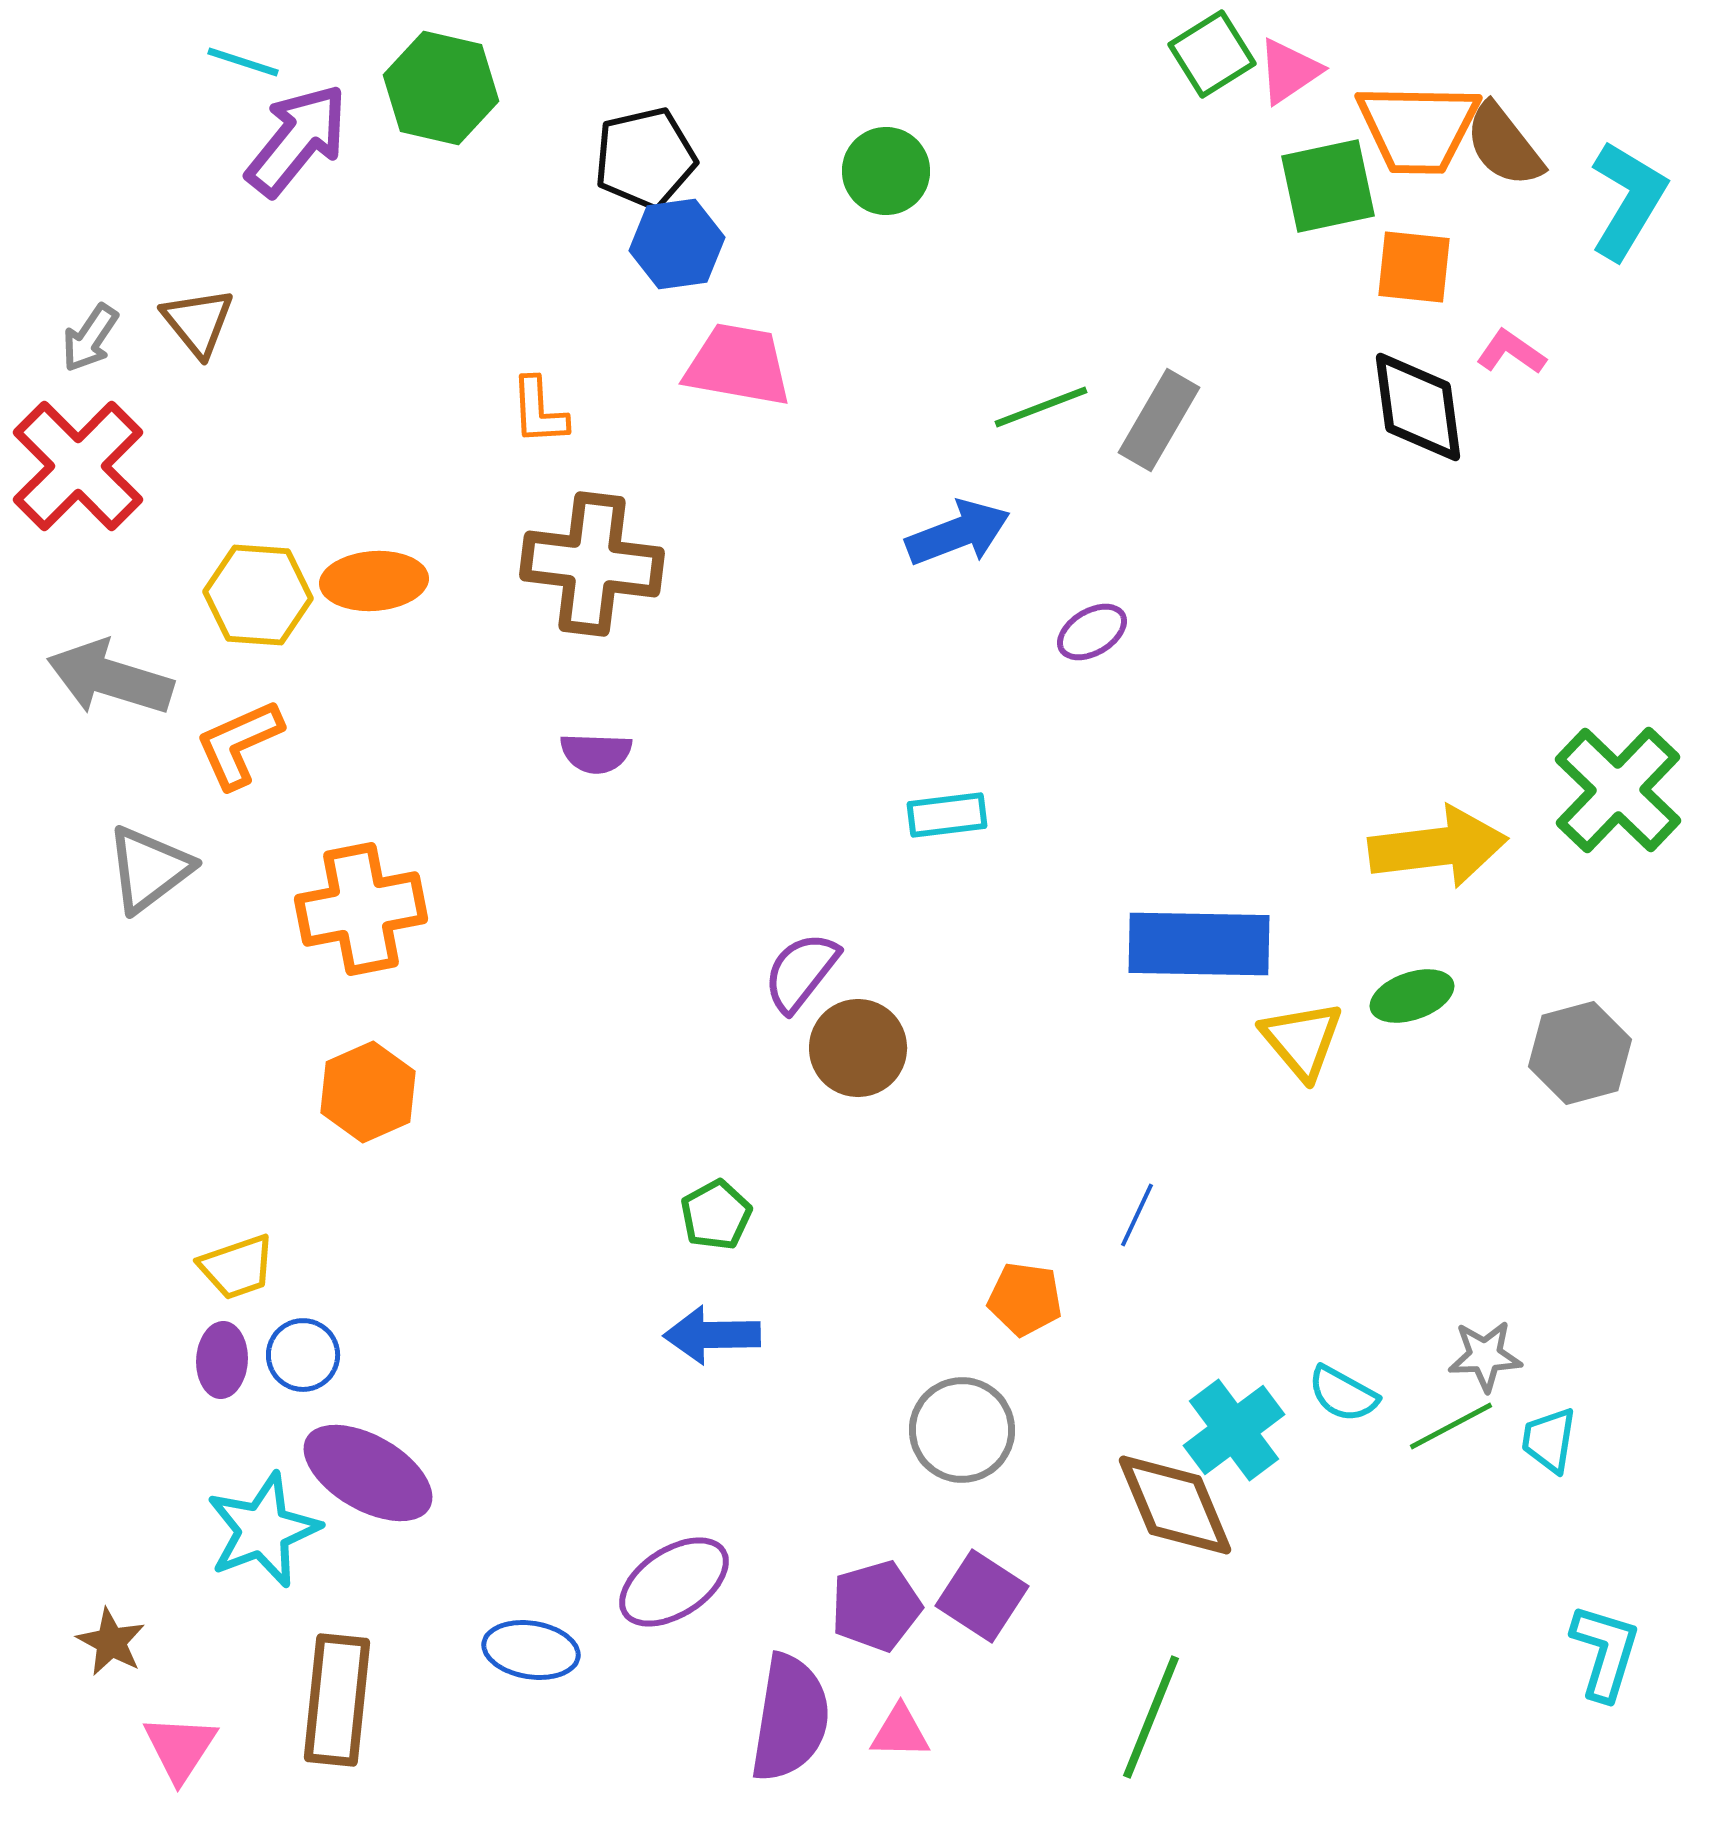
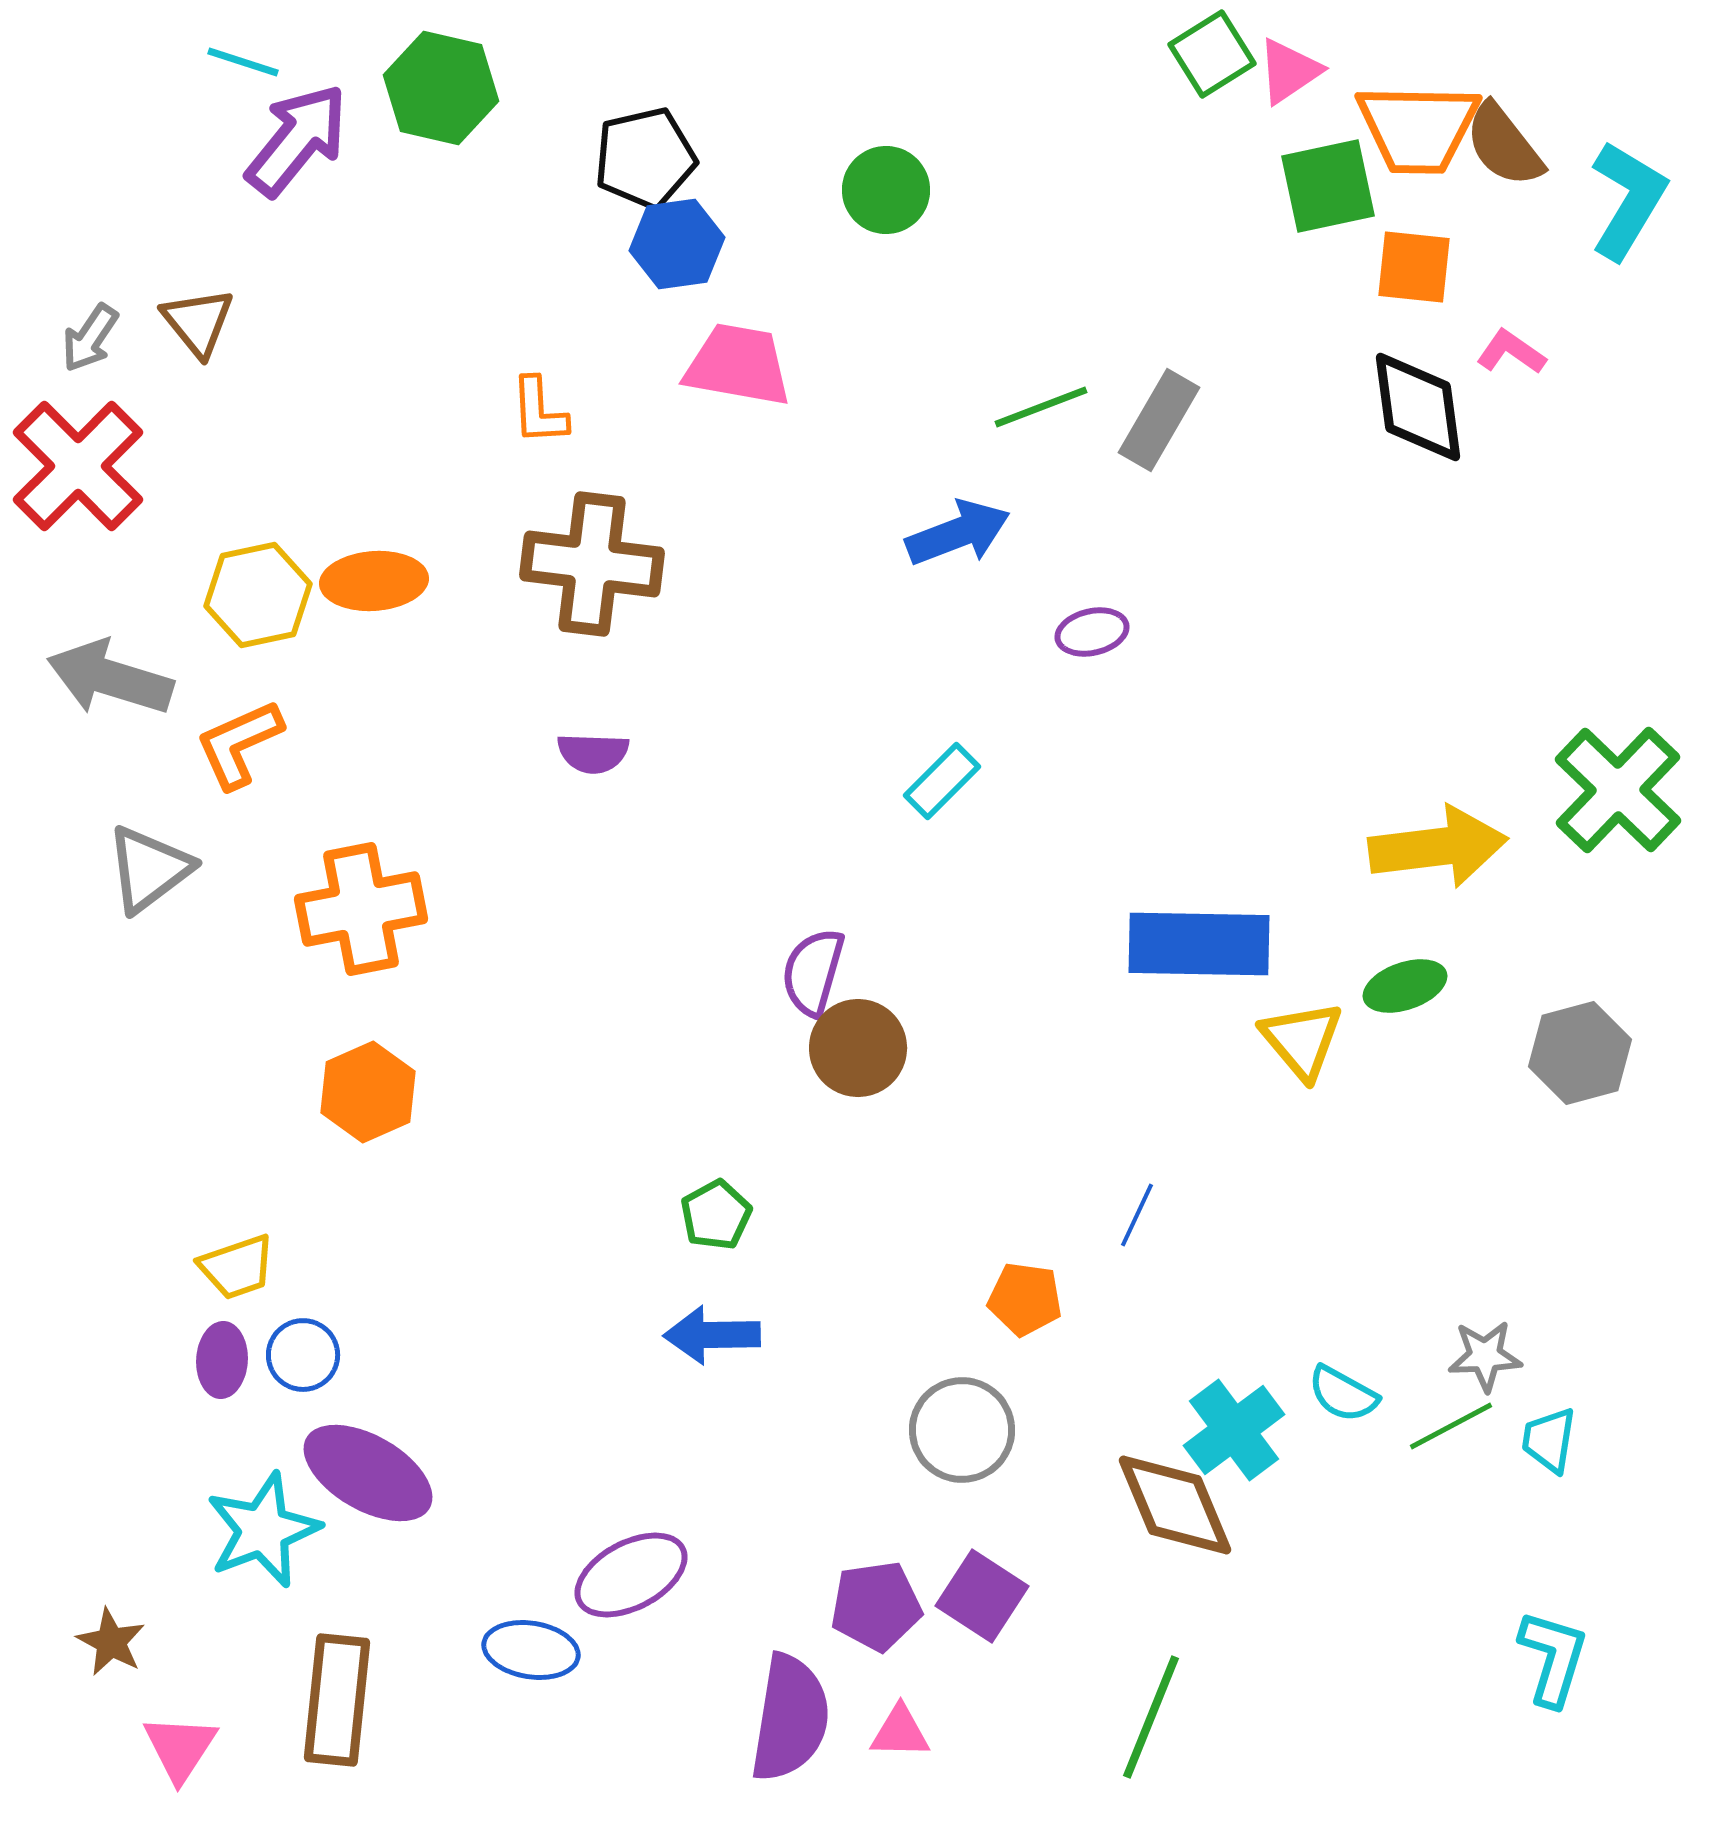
green circle at (886, 171): moved 19 px down
yellow hexagon at (258, 595): rotated 16 degrees counterclockwise
purple ellipse at (1092, 632): rotated 18 degrees clockwise
purple semicircle at (596, 753): moved 3 px left
cyan rectangle at (947, 815): moved 5 px left, 34 px up; rotated 38 degrees counterclockwise
purple semicircle at (801, 972): moved 12 px right; rotated 22 degrees counterclockwise
green ellipse at (1412, 996): moved 7 px left, 10 px up
purple ellipse at (674, 1582): moved 43 px left, 7 px up; rotated 5 degrees clockwise
purple pentagon at (876, 1606): rotated 8 degrees clockwise
cyan L-shape at (1605, 1652): moved 52 px left, 6 px down
